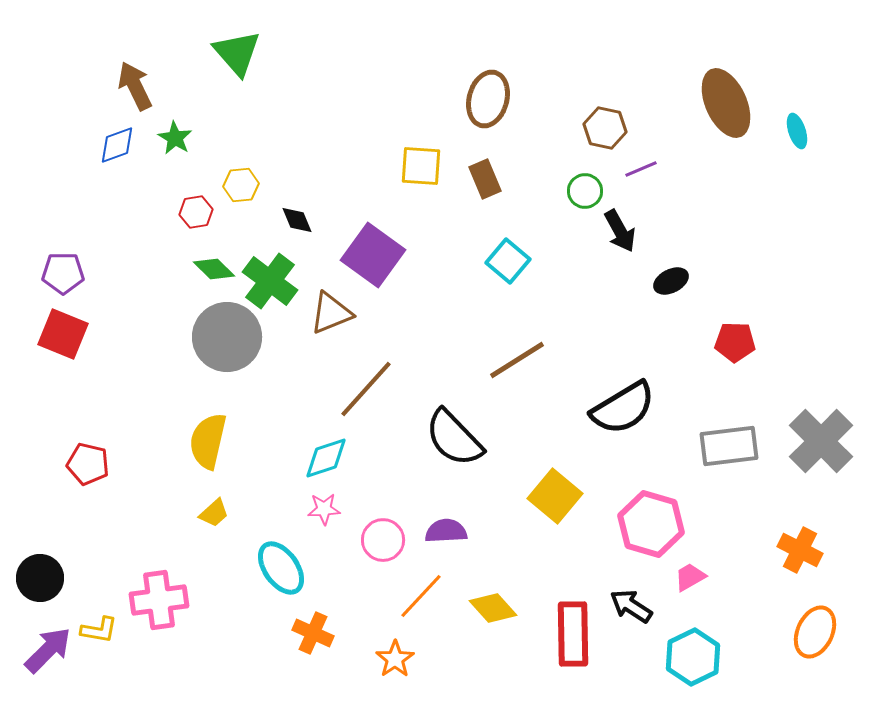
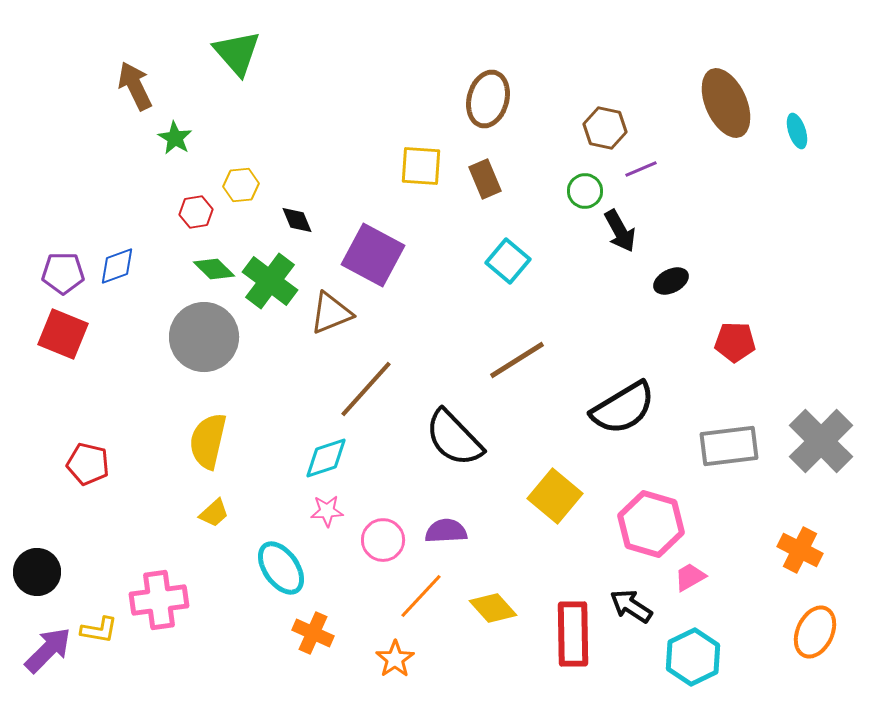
blue diamond at (117, 145): moved 121 px down
purple square at (373, 255): rotated 8 degrees counterclockwise
gray circle at (227, 337): moved 23 px left
pink star at (324, 509): moved 3 px right, 2 px down
black circle at (40, 578): moved 3 px left, 6 px up
